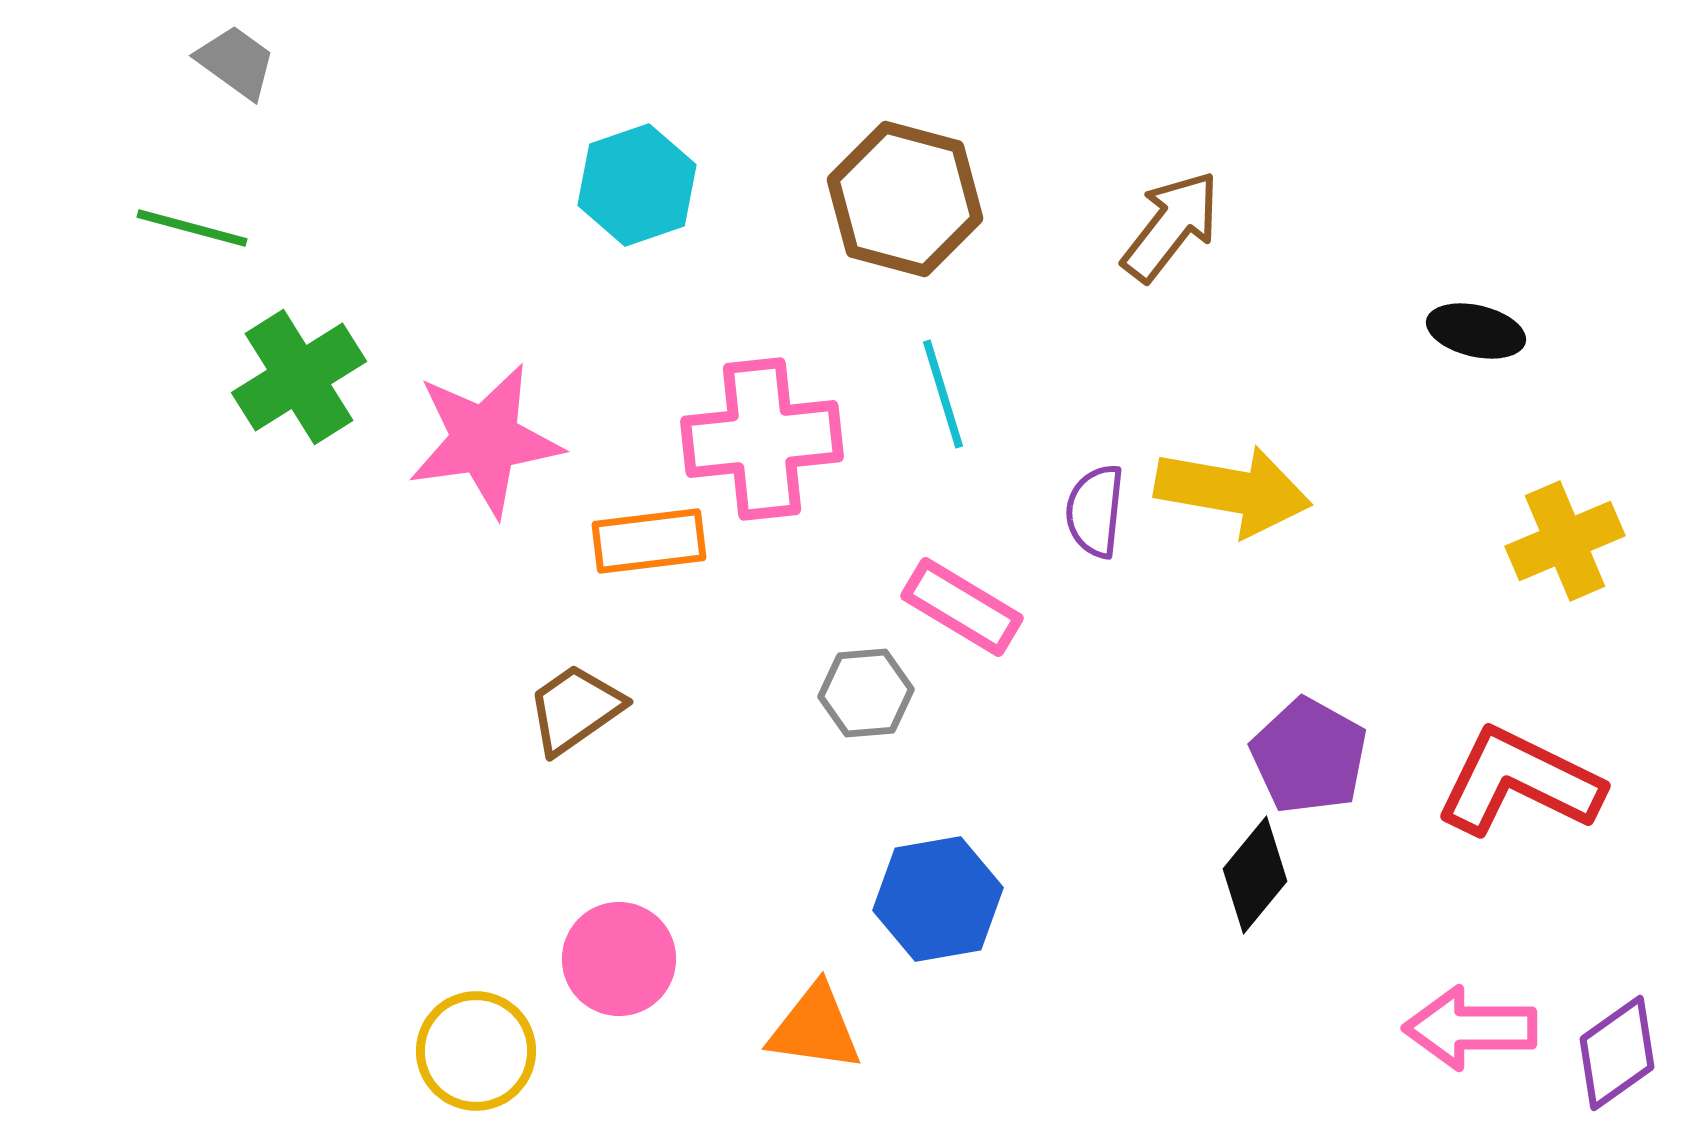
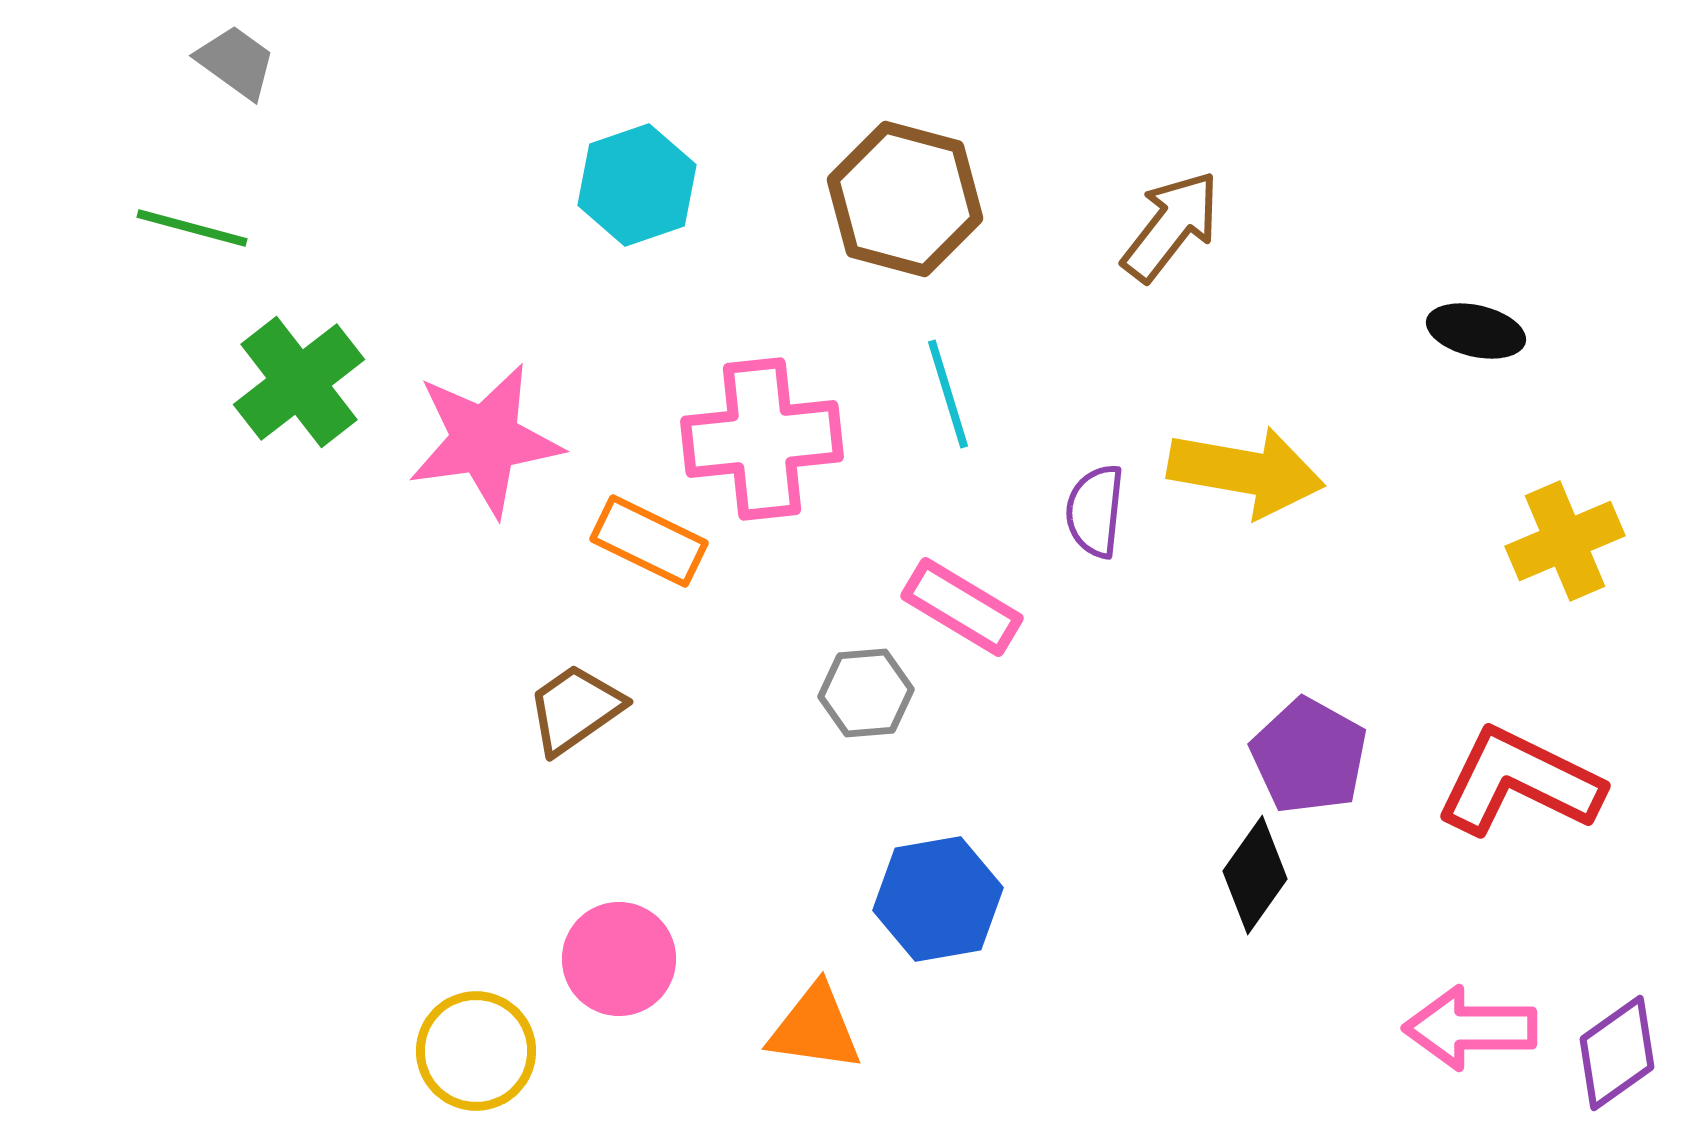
green cross: moved 5 px down; rotated 6 degrees counterclockwise
cyan line: moved 5 px right
yellow arrow: moved 13 px right, 19 px up
orange rectangle: rotated 33 degrees clockwise
black diamond: rotated 4 degrees counterclockwise
